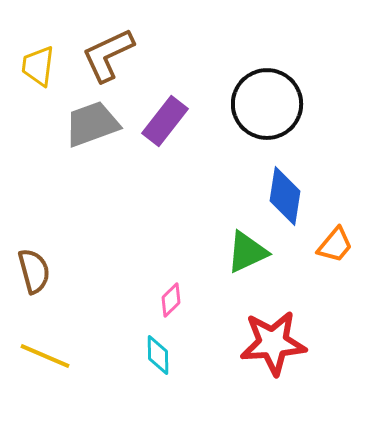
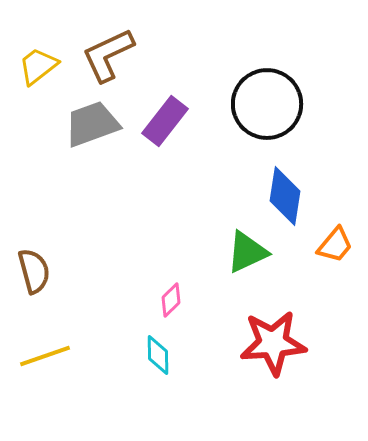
yellow trapezoid: rotated 45 degrees clockwise
yellow line: rotated 42 degrees counterclockwise
